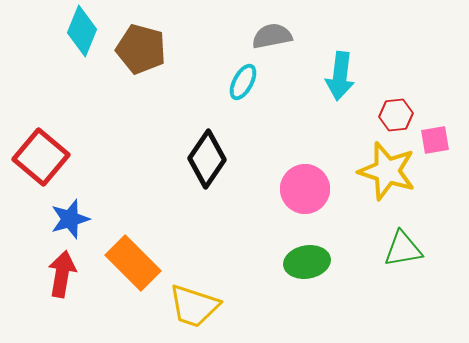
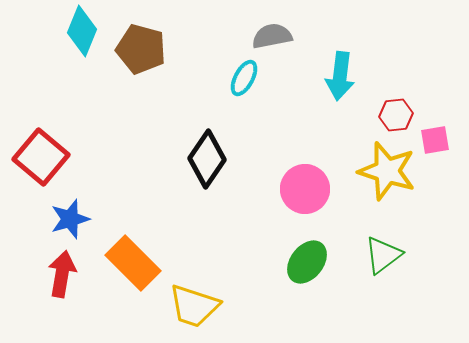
cyan ellipse: moved 1 px right, 4 px up
green triangle: moved 20 px left, 6 px down; rotated 27 degrees counterclockwise
green ellipse: rotated 42 degrees counterclockwise
